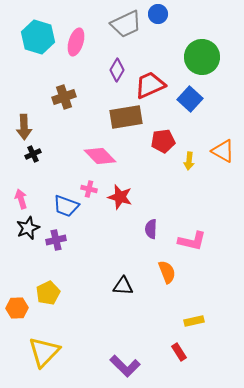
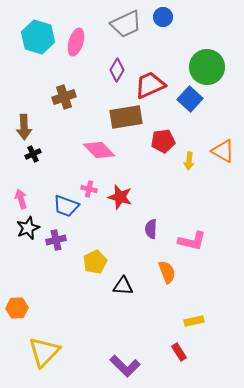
blue circle: moved 5 px right, 3 px down
green circle: moved 5 px right, 10 px down
pink diamond: moved 1 px left, 6 px up
yellow pentagon: moved 47 px right, 31 px up
